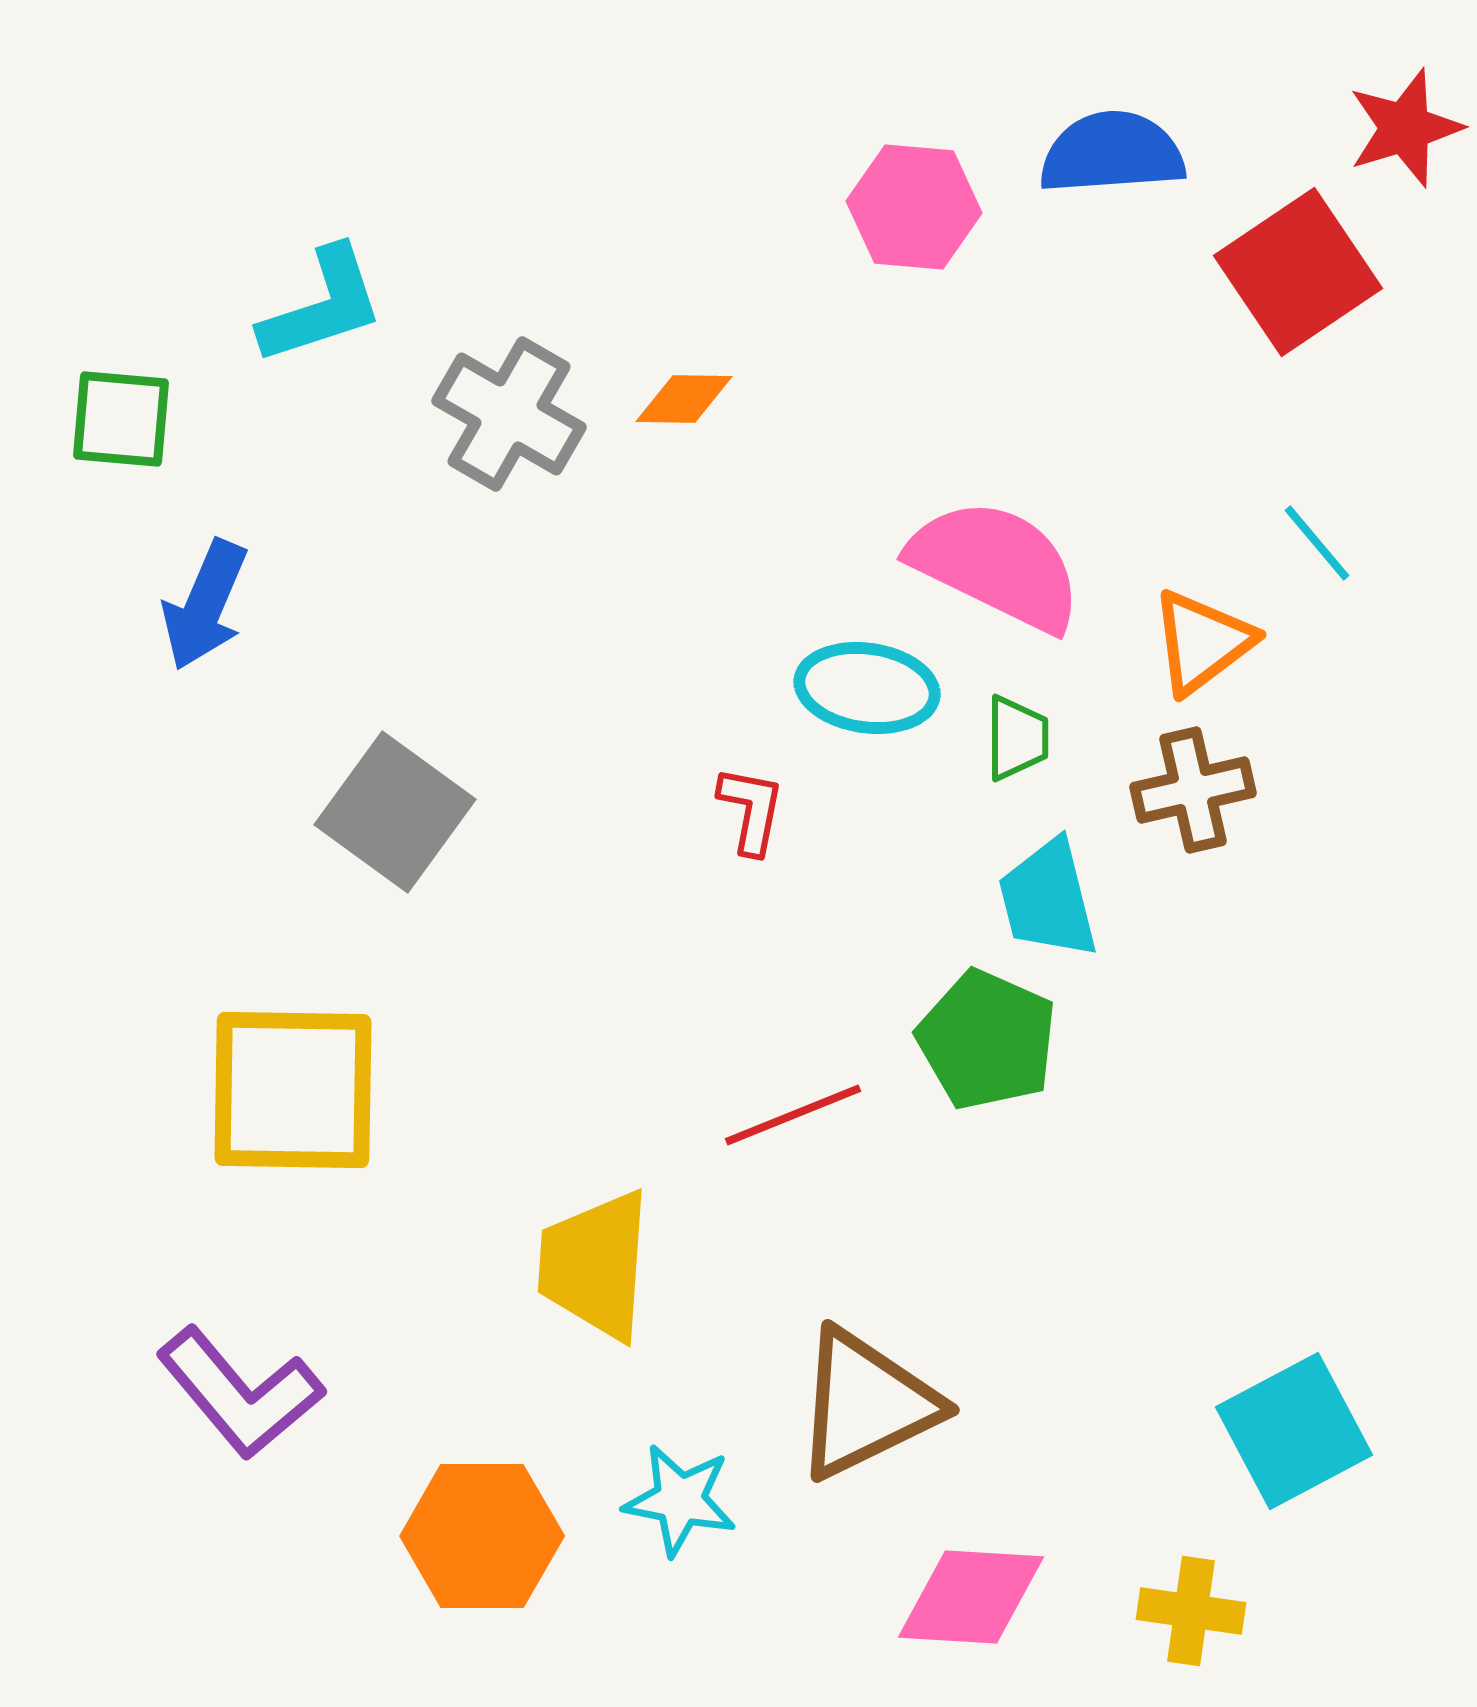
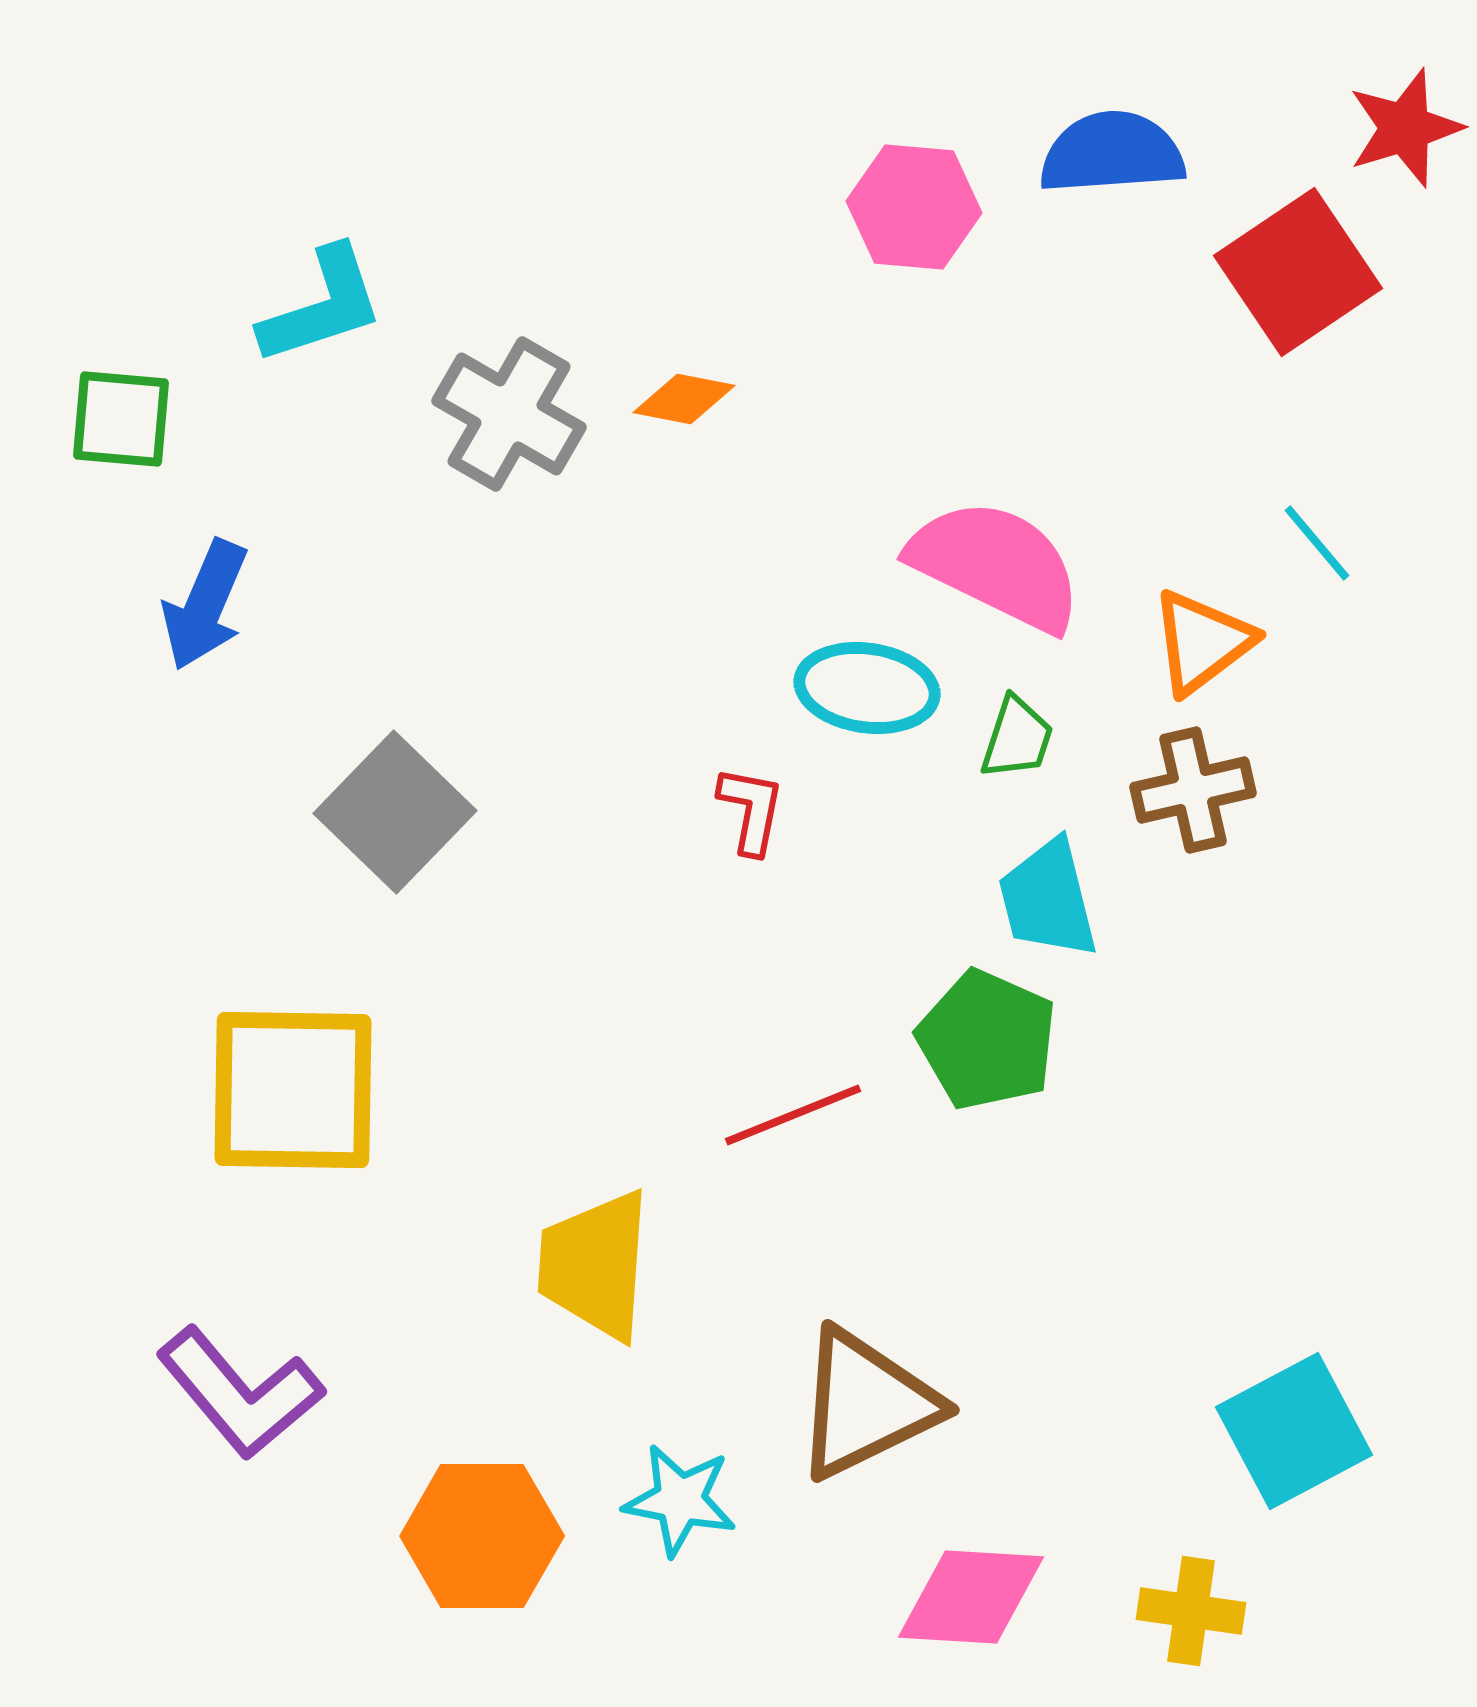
orange diamond: rotated 10 degrees clockwise
green trapezoid: rotated 18 degrees clockwise
gray square: rotated 8 degrees clockwise
